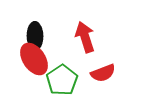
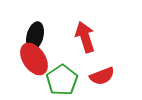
black ellipse: rotated 16 degrees clockwise
red semicircle: moved 1 px left, 3 px down
